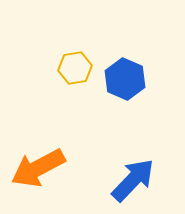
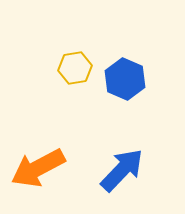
blue arrow: moved 11 px left, 10 px up
